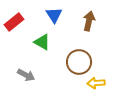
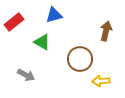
blue triangle: rotated 48 degrees clockwise
brown arrow: moved 17 px right, 10 px down
brown circle: moved 1 px right, 3 px up
yellow arrow: moved 5 px right, 2 px up
